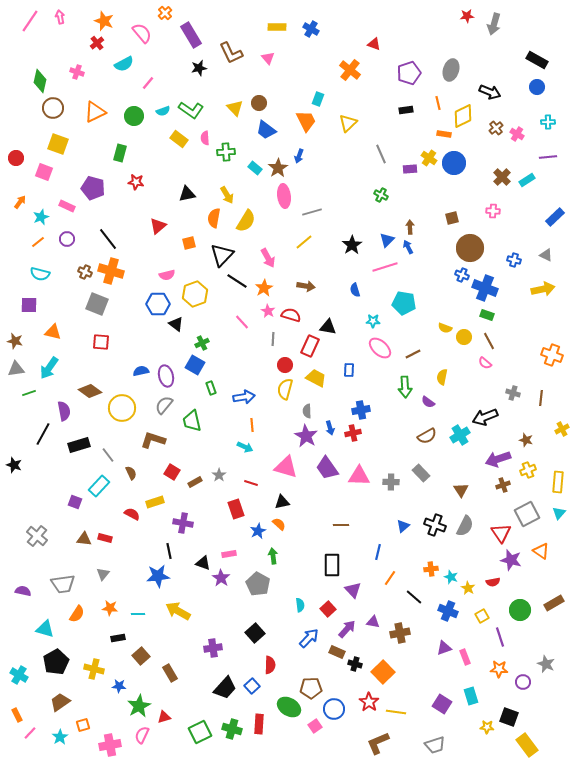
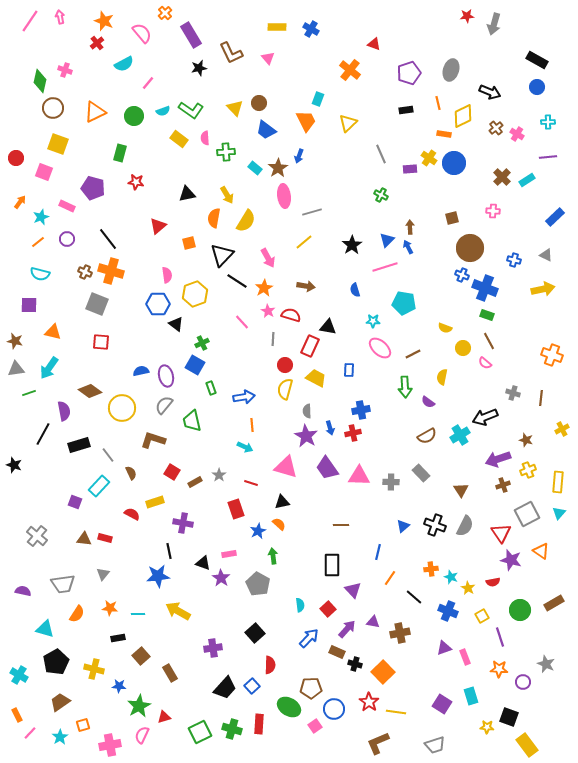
pink cross at (77, 72): moved 12 px left, 2 px up
pink semicircle at (167, 275): rotated 84 degrees counterclockwise
yellow circle at (464, 337): moved 1 px left, 11 px down
